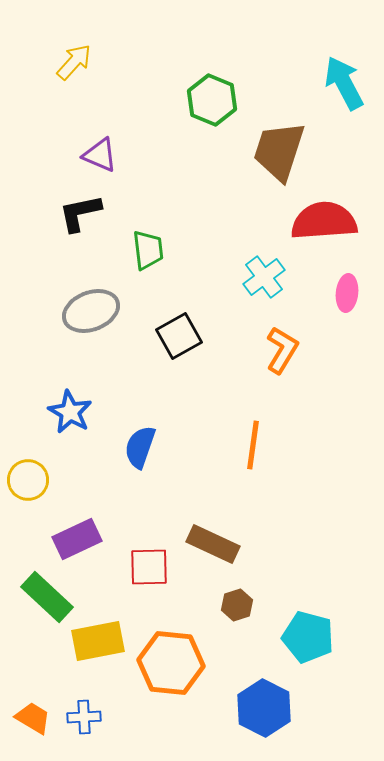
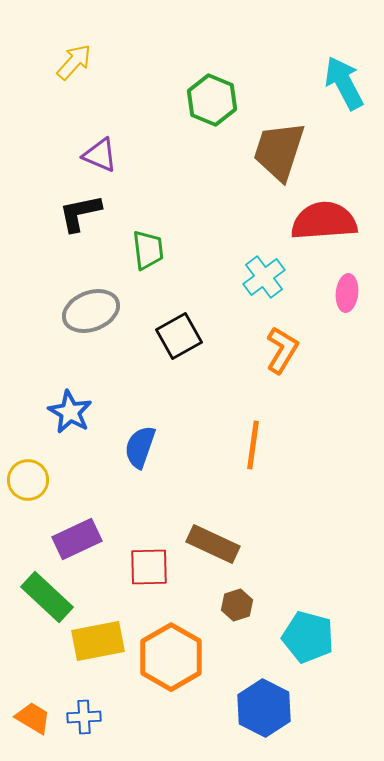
orange hexagon: moved 6 px up; rotated 24 degrees clockwise
